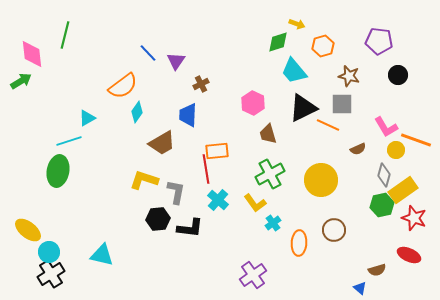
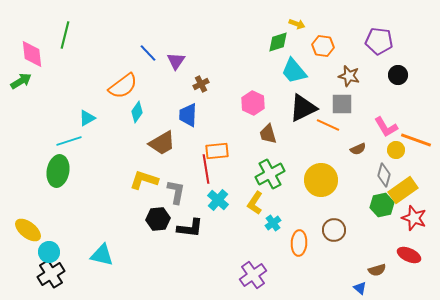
orange hexagon at (323, 46): rotated 25 degrees clockwise
yellow L-shape at (255, 203): rotated 70 degrees clockwise
